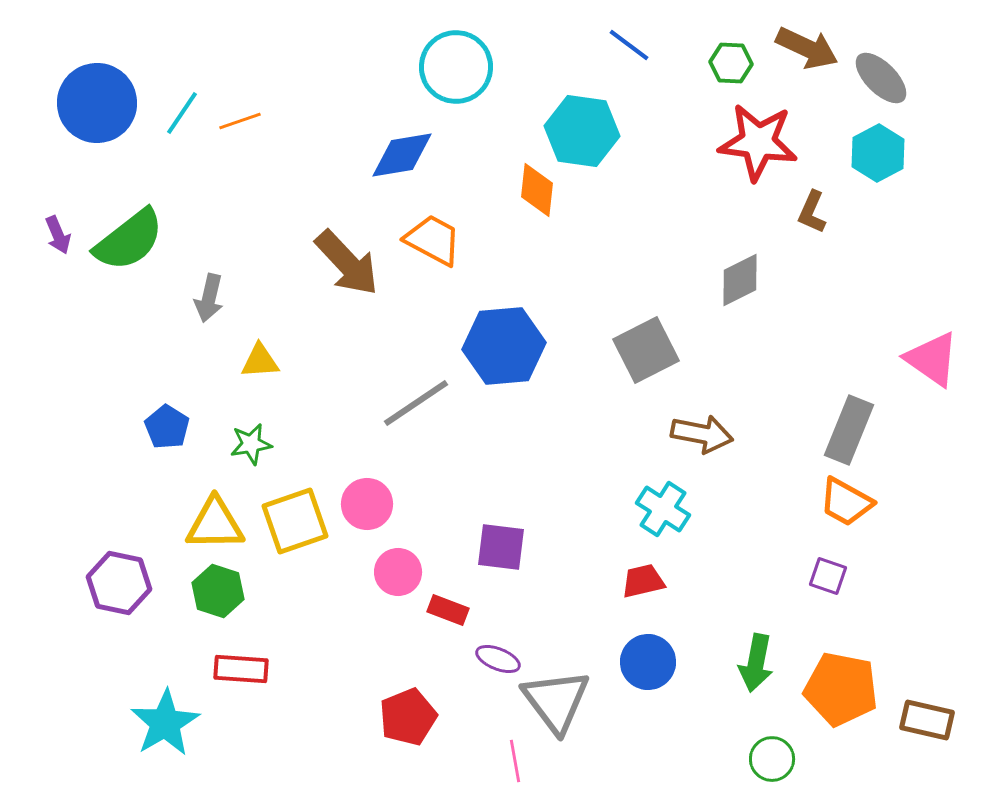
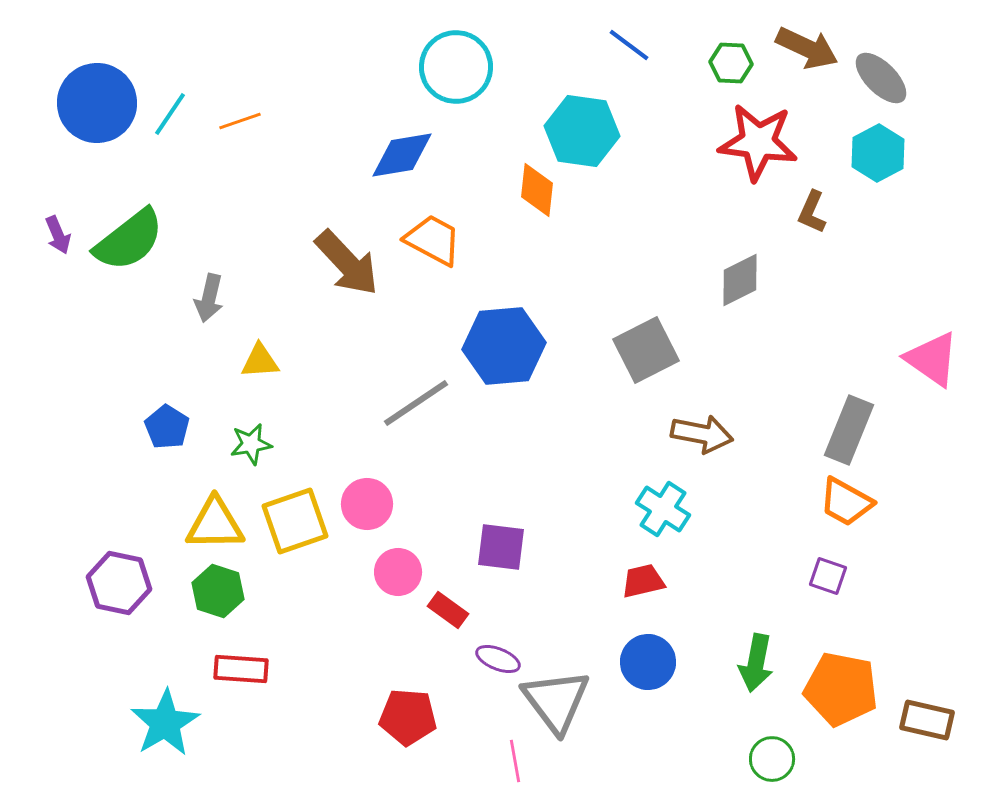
cyan line at (182, 113): moved 12 px left, 1 px down
red rectangle at (448, 610): rotated 15 degrees clockwise
red pentagon at (408, 717): rotated 26 degrees clockwise
